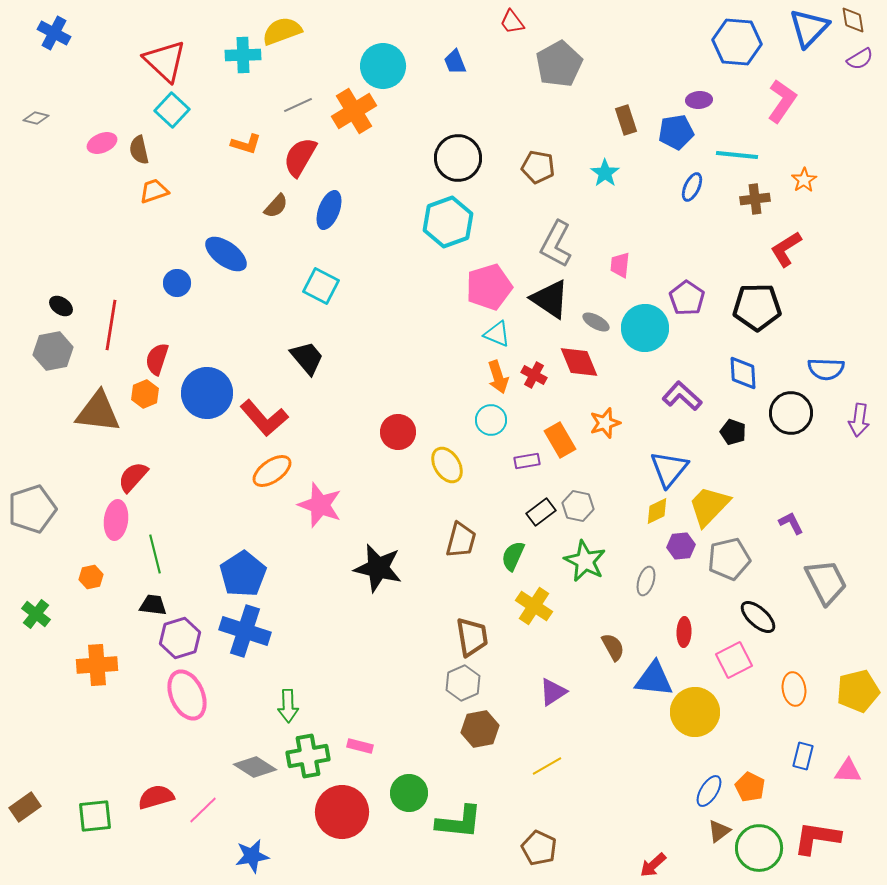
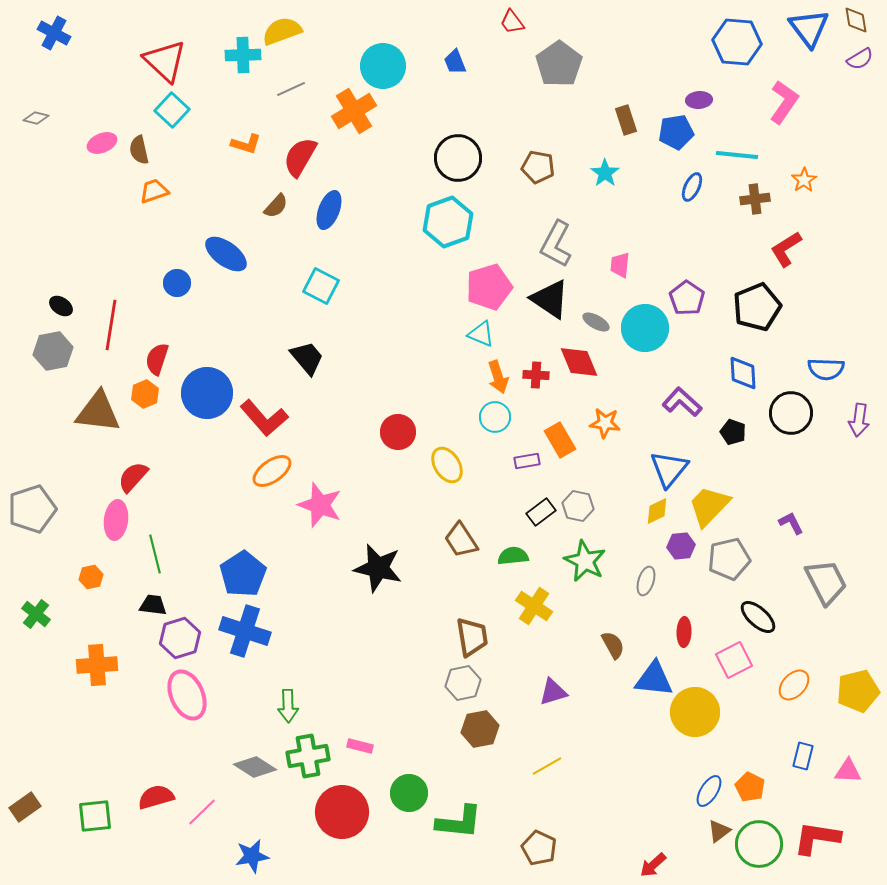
brown diamond at (853, 20): moved 3 px right
blue triangle at (809, 28): rotated 21 degrees counterclockwise
gray pentagon at (559, 64): rotated 6 degrees counterclockwise
pink L-shape at (782, 101): moved 2 px right, 1 px down
gray line at (298, 105): moved 7 px left, 16 px up
black pentagon at (757, 307): rotated 21 degrees counterclockwise
cyan triangle at (497, 334): moved 16 px left
red cross at (534, 375): moved 2 px right; rotated 25 degrees counterclockwise
purple L-shape at (682, 396): moved 6 px down
cyan circle at (491, 420): moved 4 px right, 3 px up
orange star at (605, 423): rotated 24 degrees clockwise
brown trapezoid at (461, 540): rotated 132 degrees clockwise
green semicircle at (513, 556): rotated 60 degrees clockwise
brown semicircle at (613, 647): moved 2 px up
gray hexagon at (463, 683): rotated 12 degrees clockwise
orange ellipse at (794, 689): moved 4 px up; rotated 52 degrees clockwise
purple triangle at (553, 692): rotated 16 degrees clockwise
pink line at (203, 810): moved 1 px left, 2 px down
green circle at (759, 848): moved 4 px up
